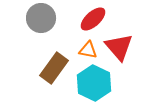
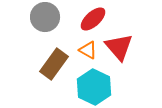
gray circle: moved 4 px right, 1 px up
orange triangle: rotated 18 degrees clockwise
brown rectangle: moved 4 px up
cyan hexagon: moved 4 px down
